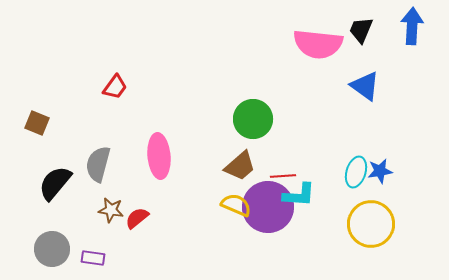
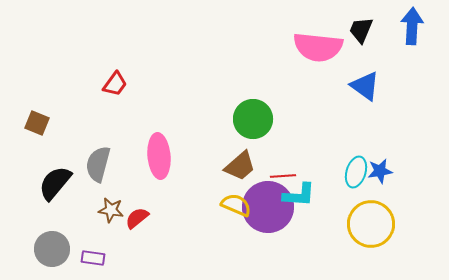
pink semicircle: moved 3 px down
red trapezoid: moved 3 px up
